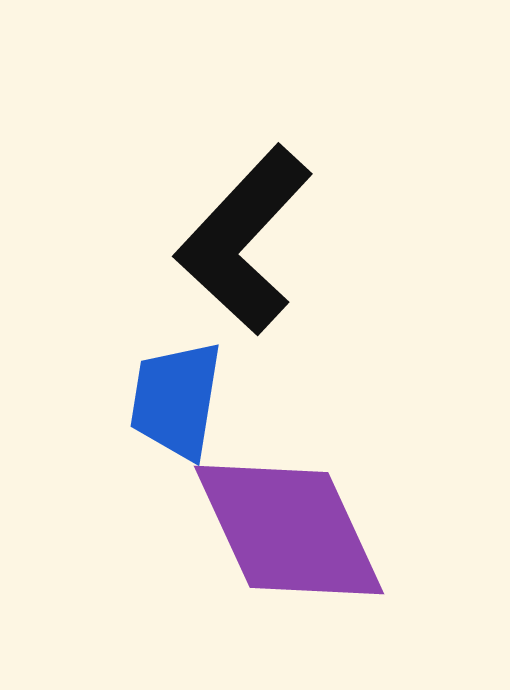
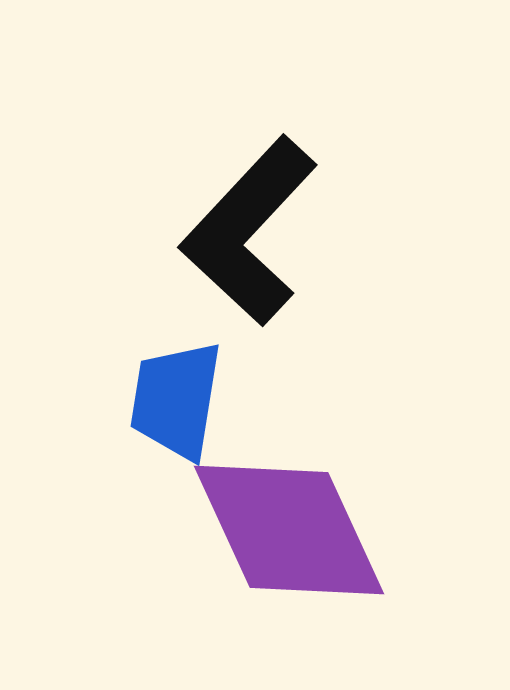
black L-shape: moved 5 px right, 9 px up
